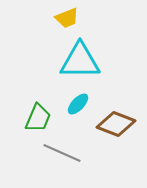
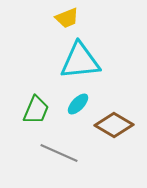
cyan triangle: rotated 6 degrees counterclockwise
green trapezoid: moved 2 px left, 8 px up
brown diamond: moved 2 px left, 1 px down; rotated 9 degrees clockwise
gray line: moved 3 px left
